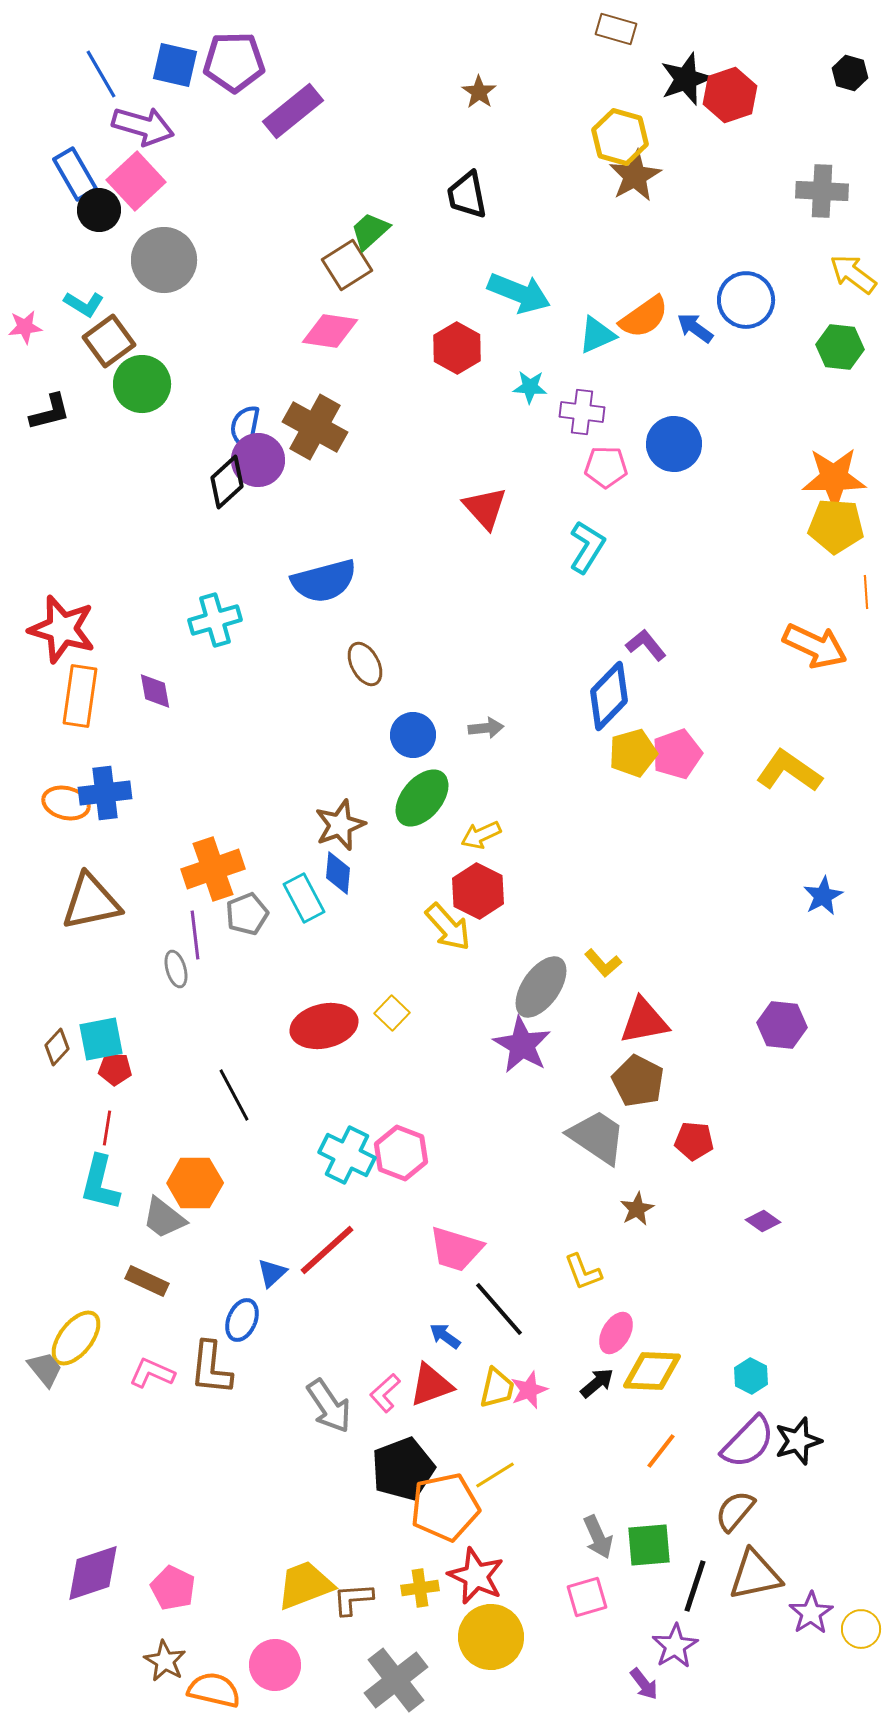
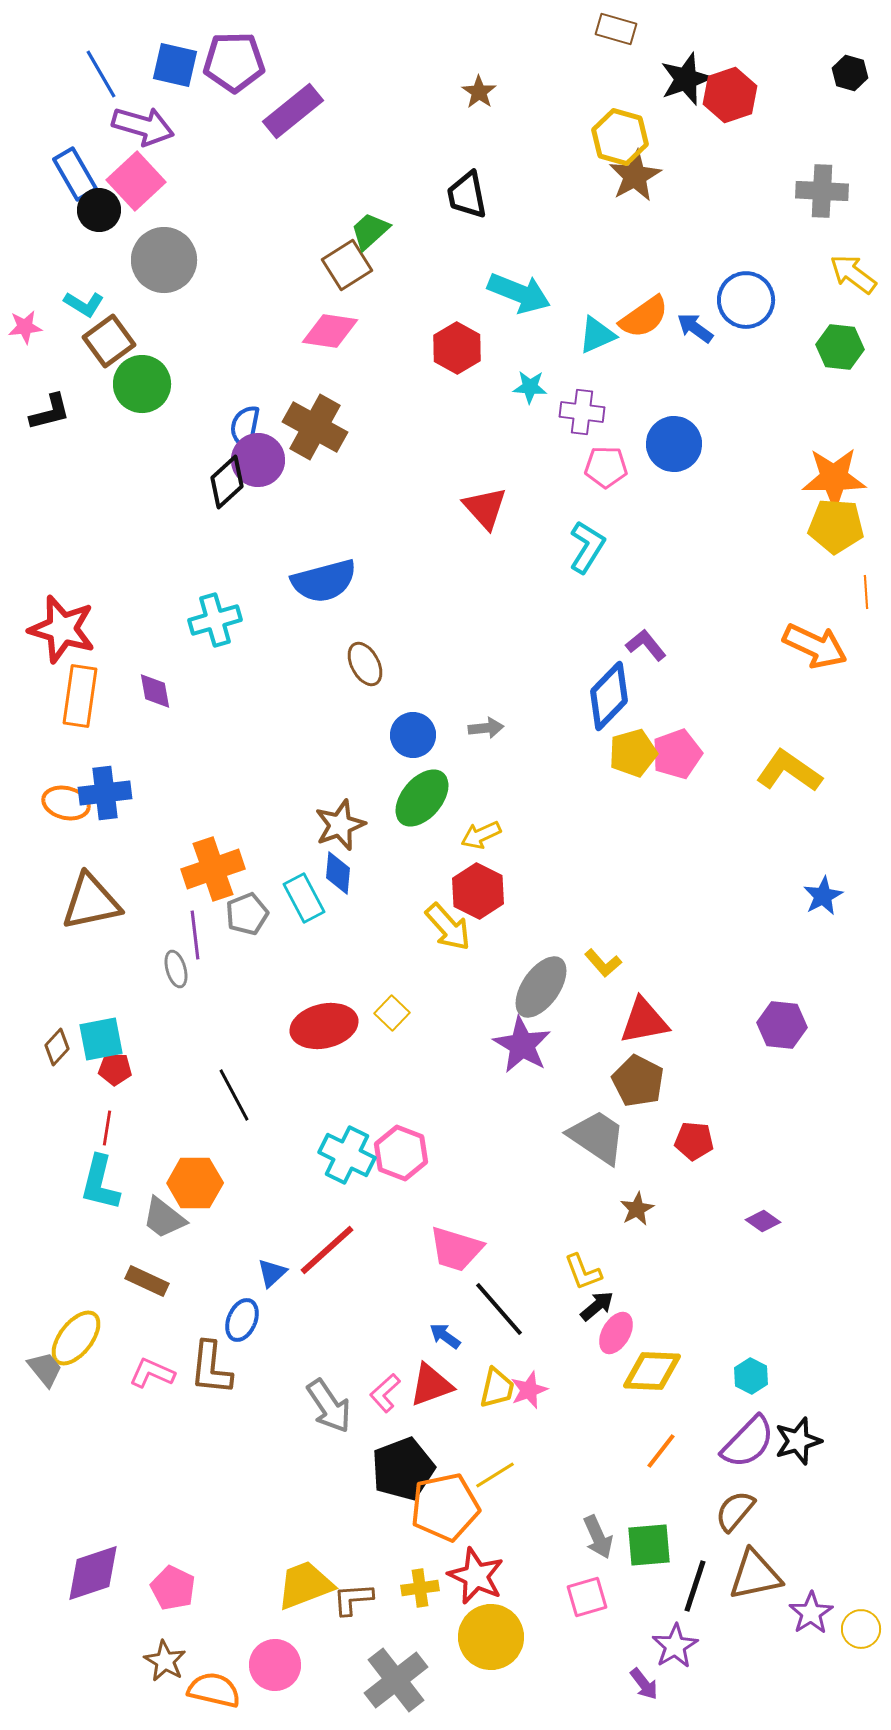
black arrow at (597, 1383): moved 77 px up
